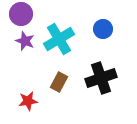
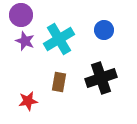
purple circle: moved 1 px down
blue circle: moved 1 px right, 1 px down
brown rectangle: rotated 18 degrees counterclockwise
